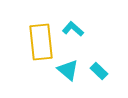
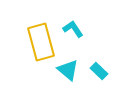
cyan L-shape: rotated 15 degrees clockwise
yellow rectangle: rotated 9 degrees counterclockwise
